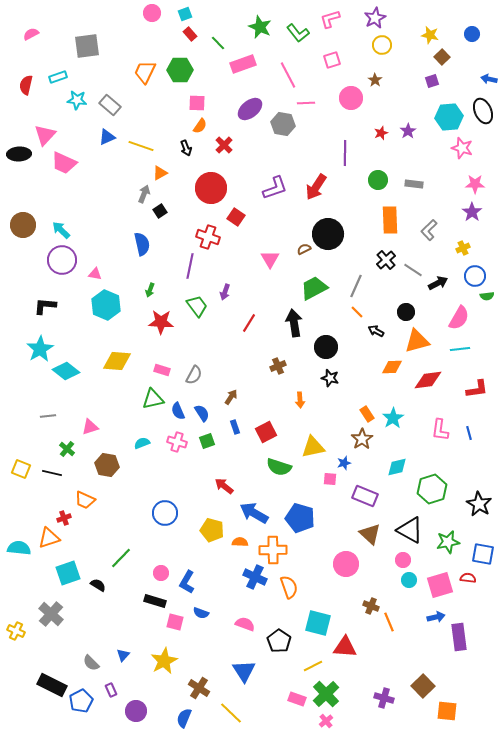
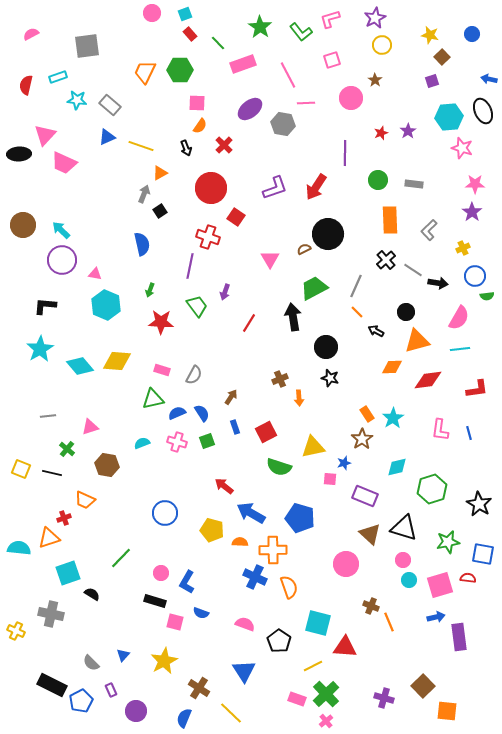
green star at (260, 27): rotated 10 degrees clockwise
green L-shape at (298, 33): moved 3 px right, 1 px up
black arrow at (438, 283): rotated 36 degrees clockwise
black arrow at (294, 323): moved 1 px left, 6 px up
brown cross at (278, 366): moved 2 px right, 13 px down
cyan diamond at (66, 371): moved 14 px right, 5 px up; rotated 12 degrees clockwise
orange arrow at (300, 400): moved 1 px left, 2 px up
blue semicircle at (178, 411): moved 1 px left, 2 px down; rotated 90 degrees clockwise
blue arrow at (254, 513): moved 3 px left
black triangle at (410, 530): moved 6 px left, 2 px up; rotated 12 degrees counterclockwise
black semicircle at (98, 585): moved 6 px left, 9 px down
gray cross at (51, 614): rotated 30 degrees counterclockwise
